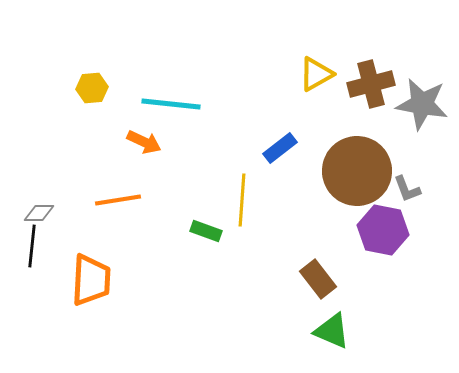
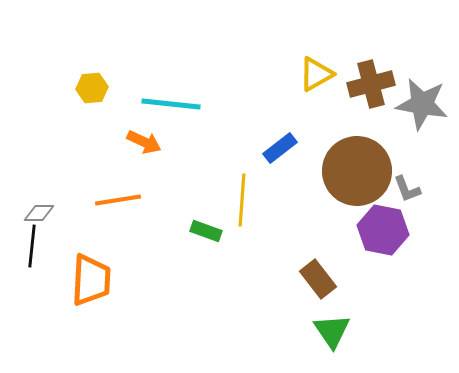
green triangle: rotated 33 degrees clockwise
